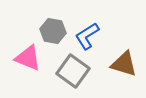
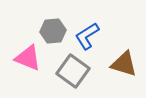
gray hexagon: rotated 15 degrees counterclockwise
